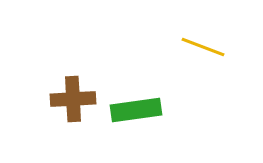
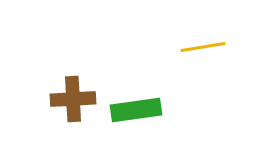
yellow line: rotated 30 degrees counterclockwise
